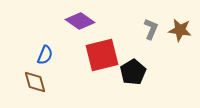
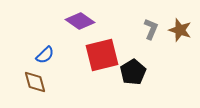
brown star: rotated 10 degrees clockwise
blue semicircle: rotated 24 degrees clockwise
